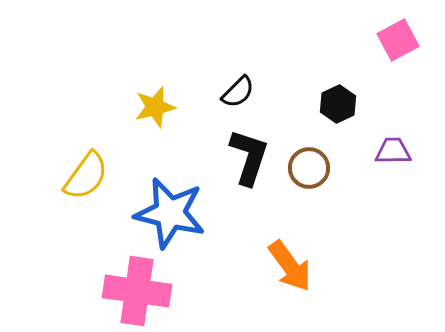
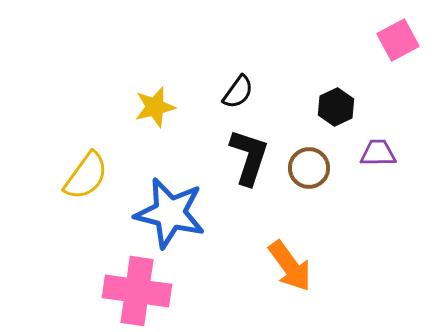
black semicircle: rotated 9 degrees counterclockwise
black hexagon: moved 2 px left, 3 px down
purple trapezoid: moved 15 px left, 2 px down
